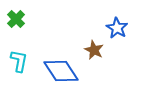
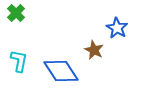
green cross: moved 6 px up
